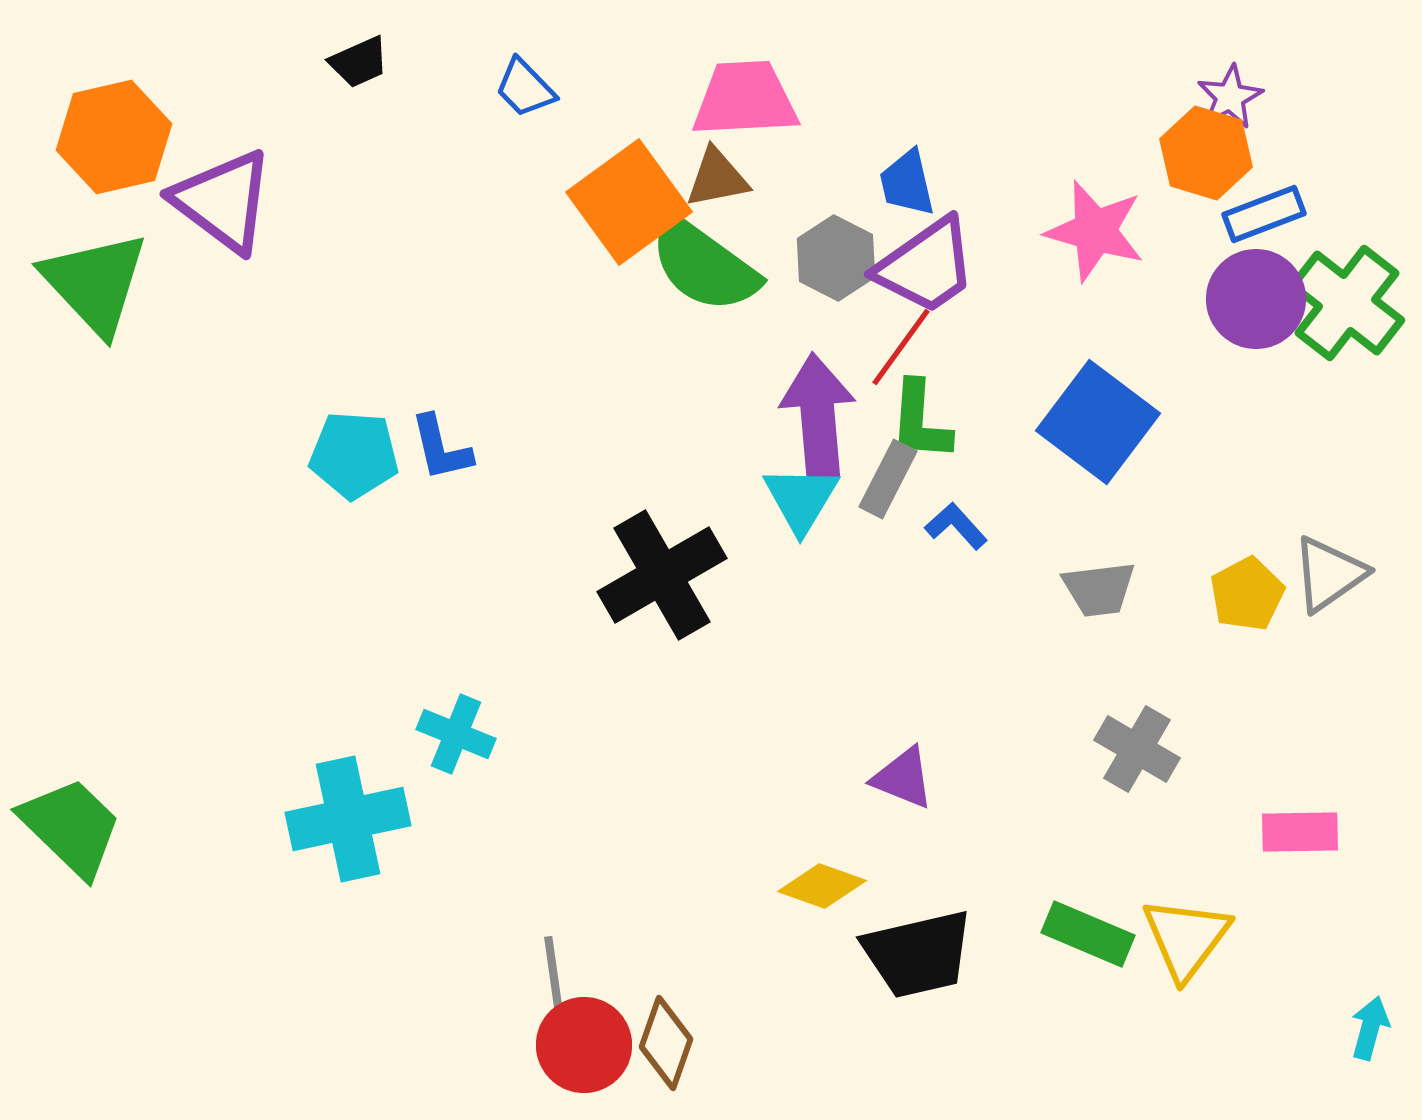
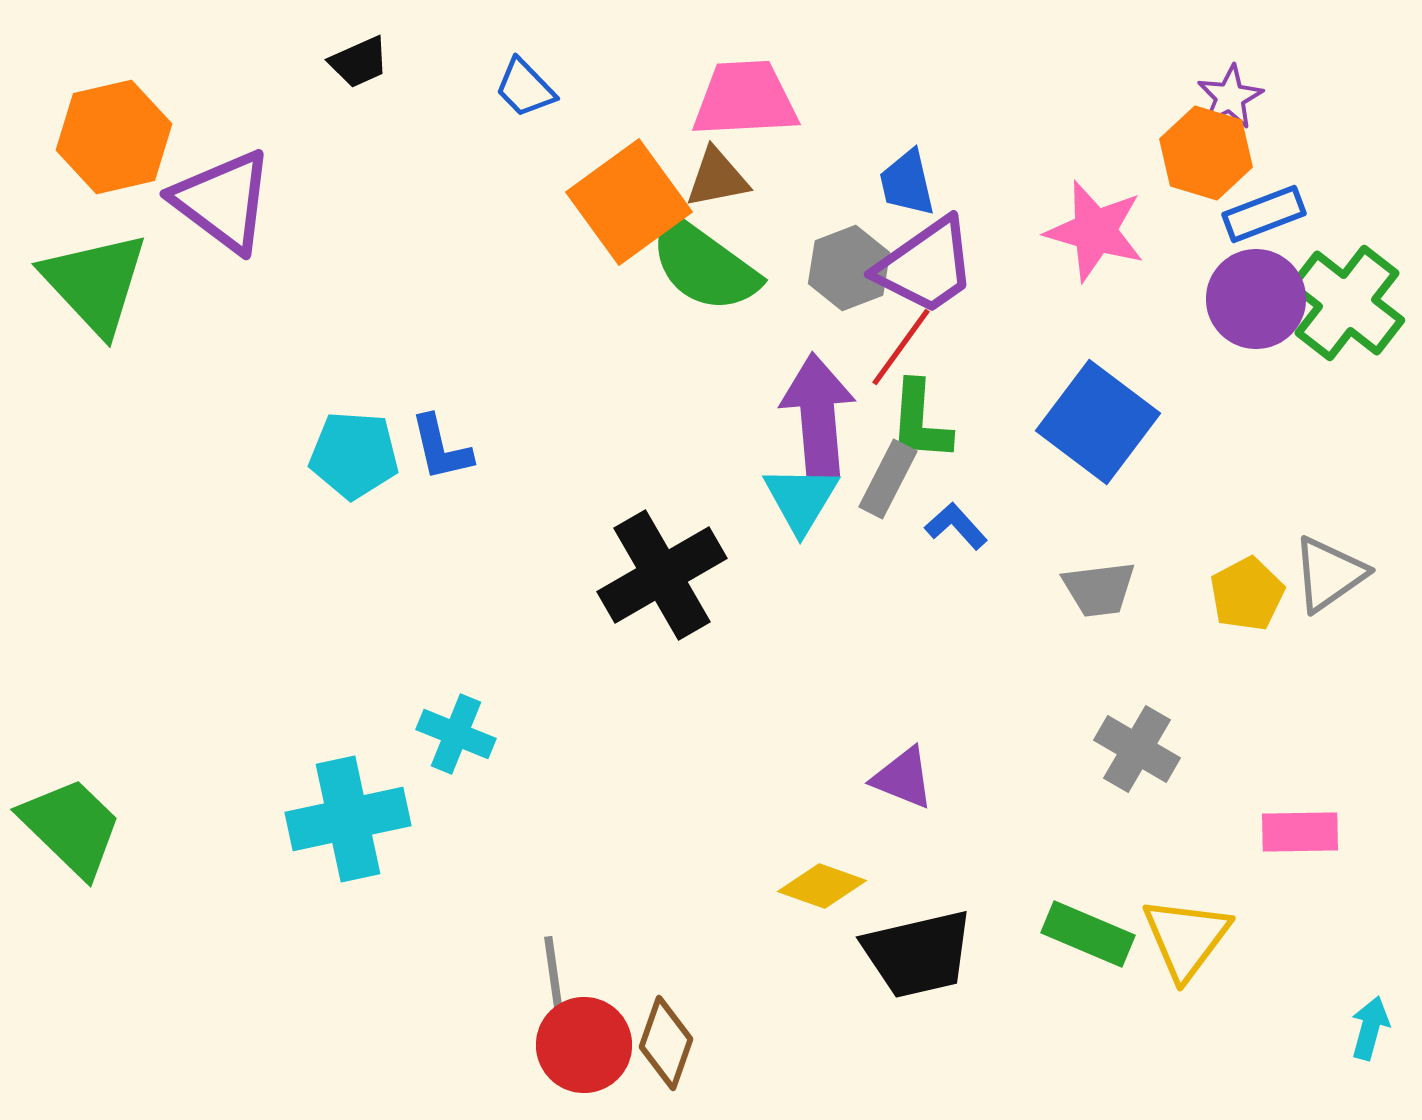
gray hexagon at (836, 258): moved 13 px right, 10 px down; rotated 12 degrees clockwise
